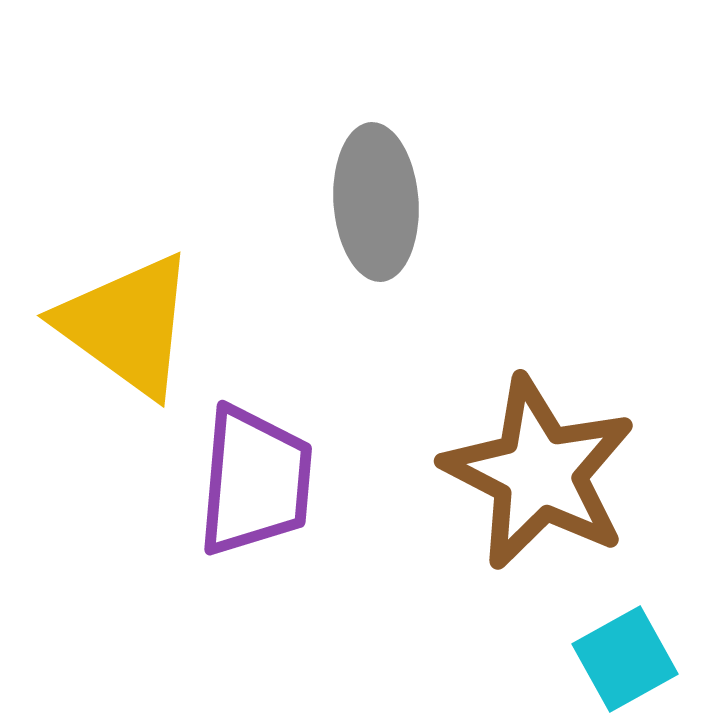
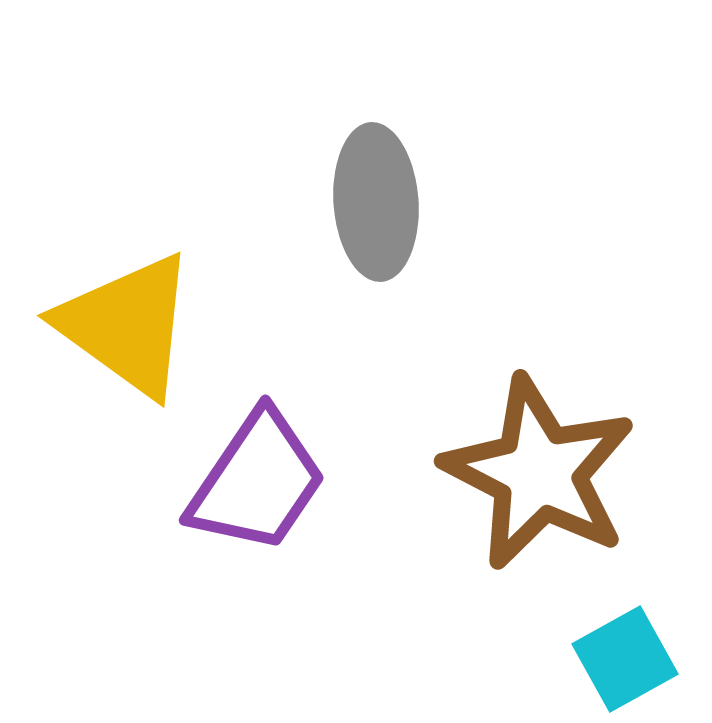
purple trapezoid: moved 2 px right, 1 px down; rotated 29 degrees clockwise
